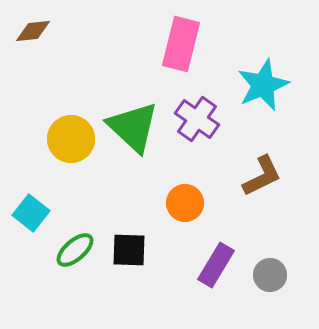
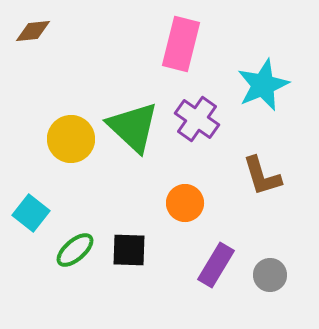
brown L-shape: rotated 99 degrees clockwise
